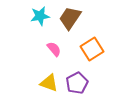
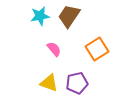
brown trapezoid: moved 1 px left, 2 px up
orange square: moved 5 px right
purple pentagon: rotated 15 degrees clockwise
